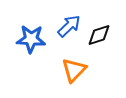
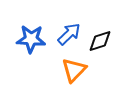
blue arrow: moved 8 px down
black diamond: moved 1 px right, 6 px down
